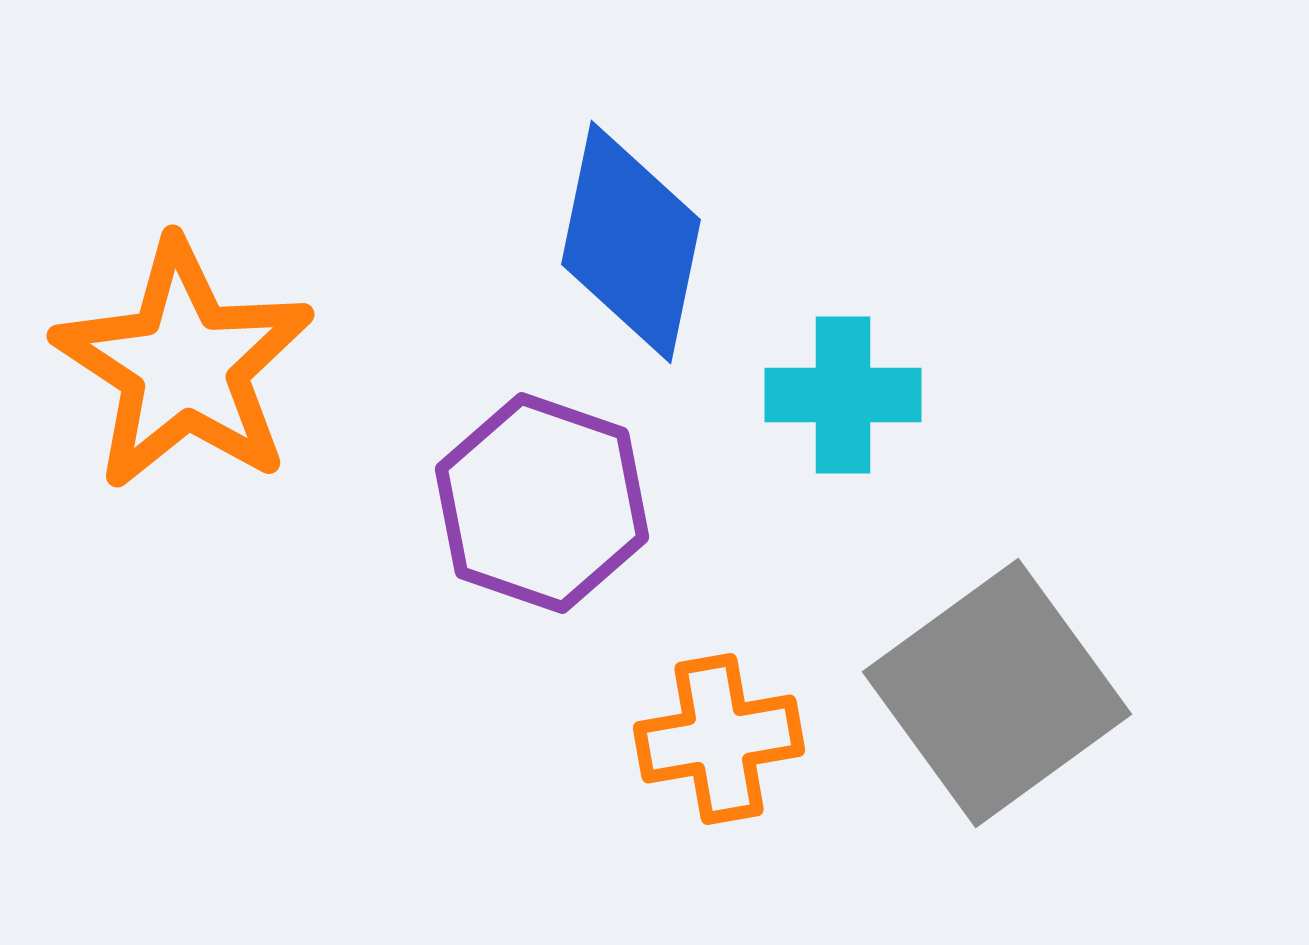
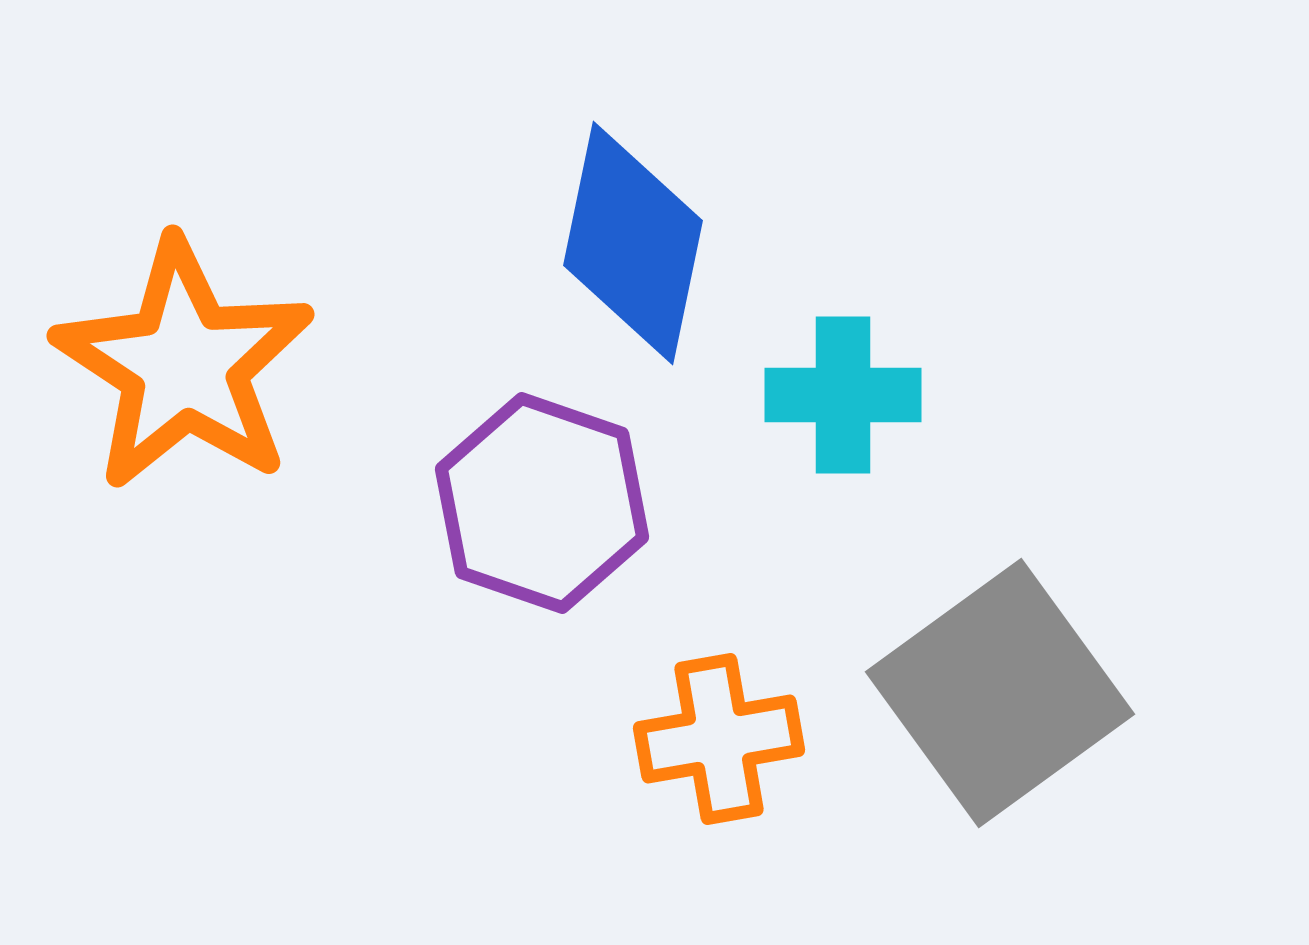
blue diamond: moved 2 px right, 1 px down
gray square: moved 3 px right
